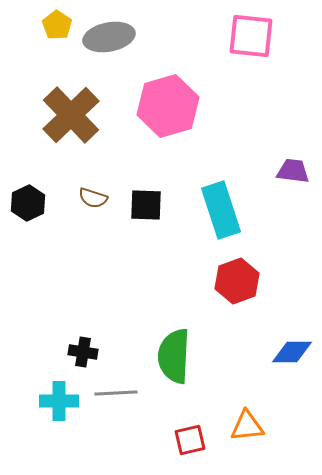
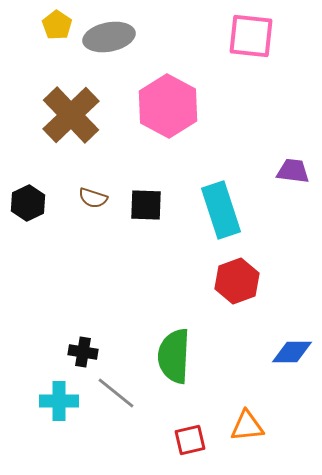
pink hexagon: rotated 16 degrees counterclockwise
gray line: rotated 42 degrees clockwise
